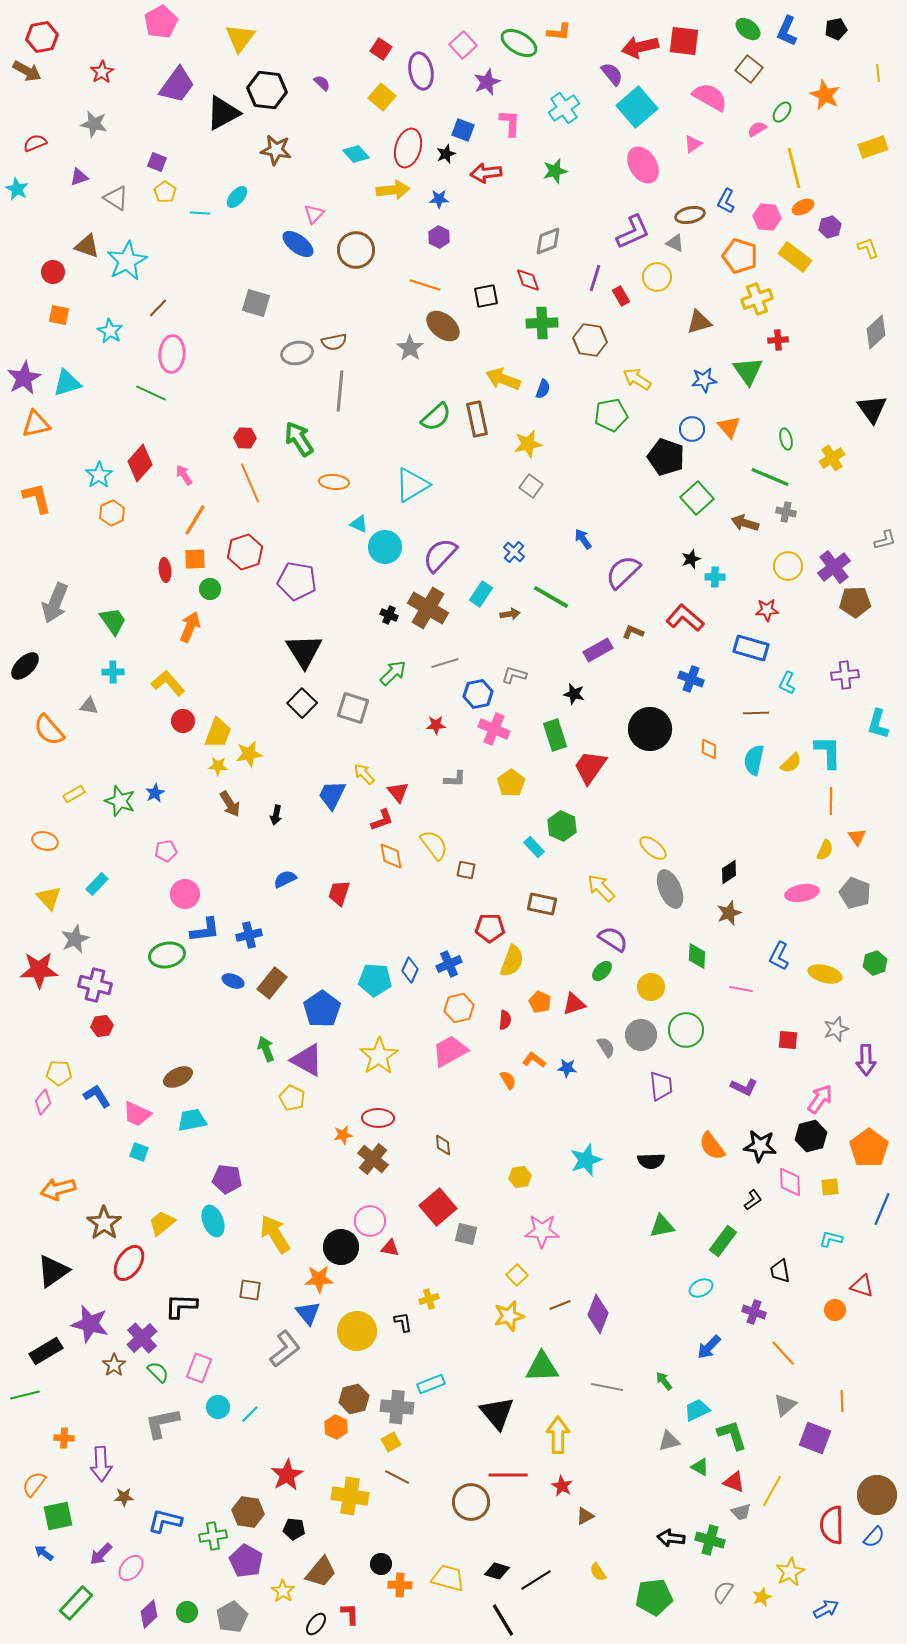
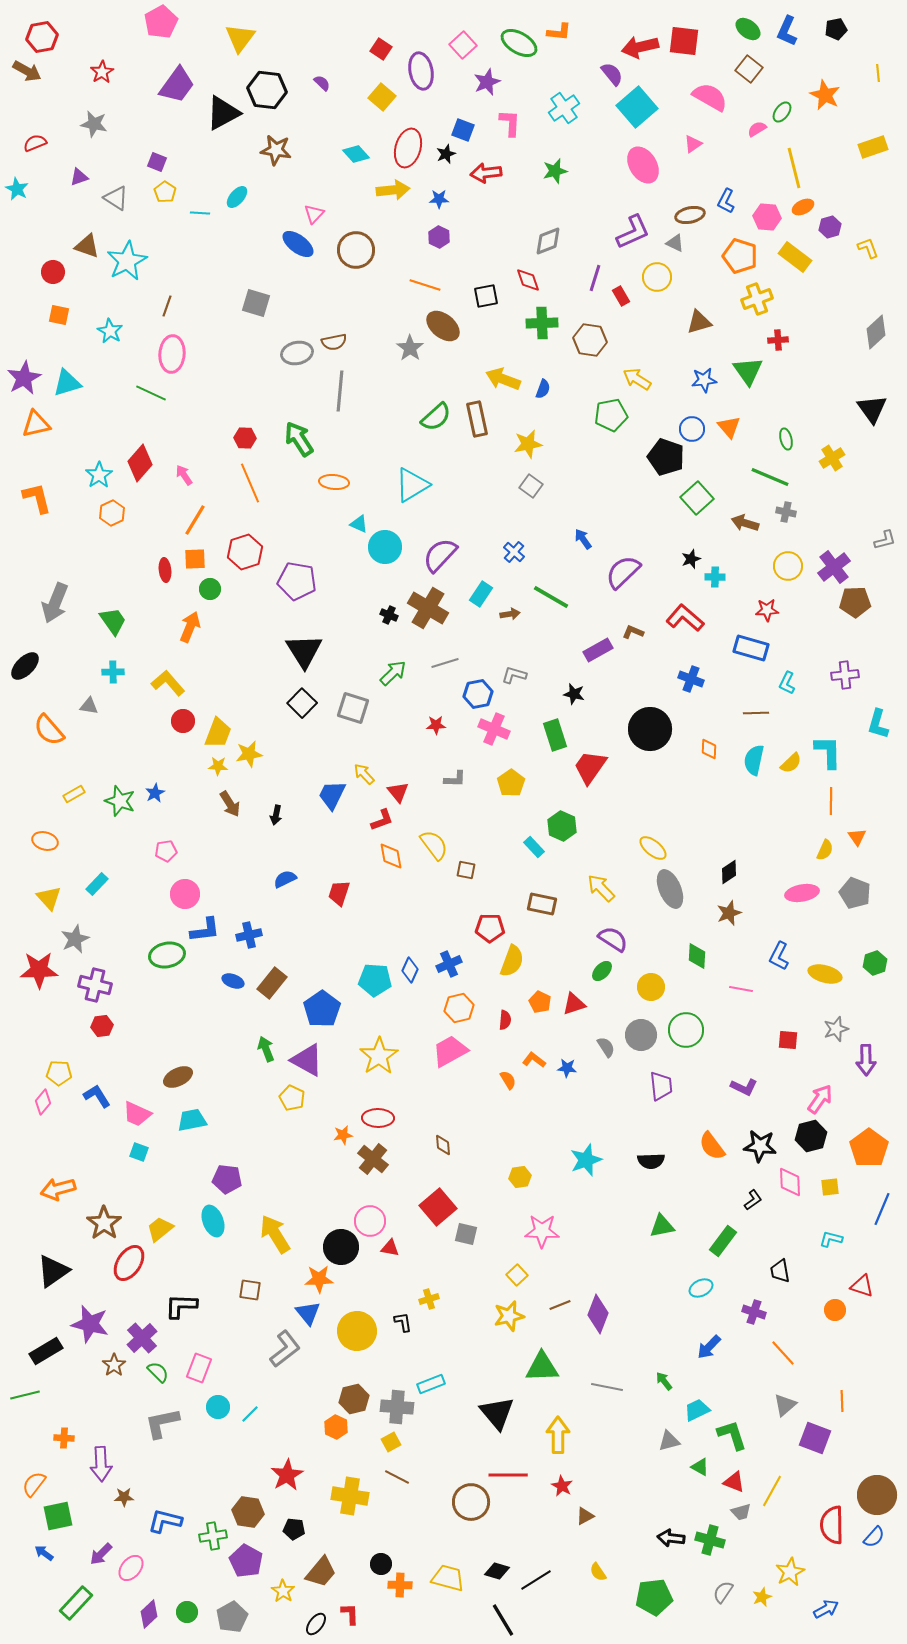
brown line at (158, 308): moved 9 px right, 2 px up; rotated 25 degrees counterclockwise
yellow trapezoid at (162, 1223): moved 2 px left, 6 px down
